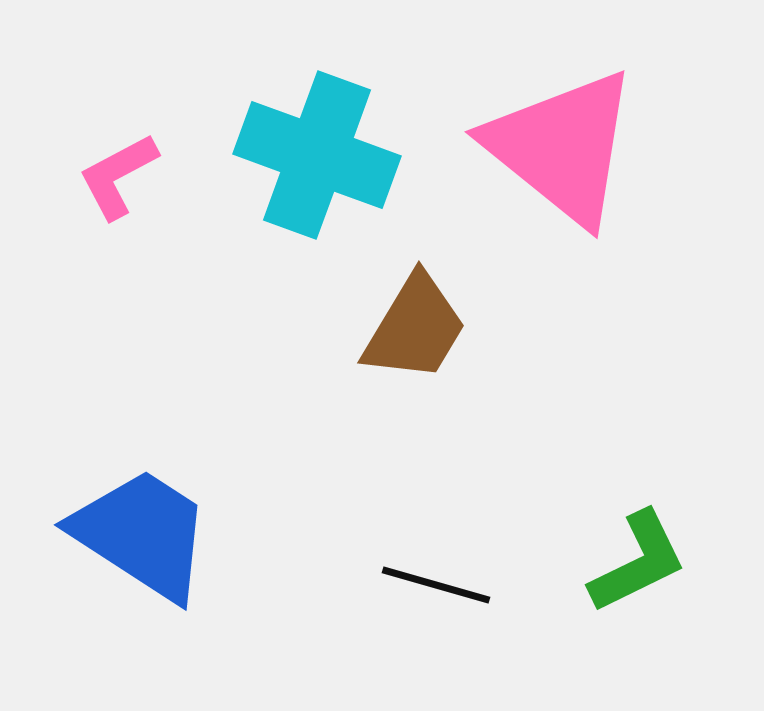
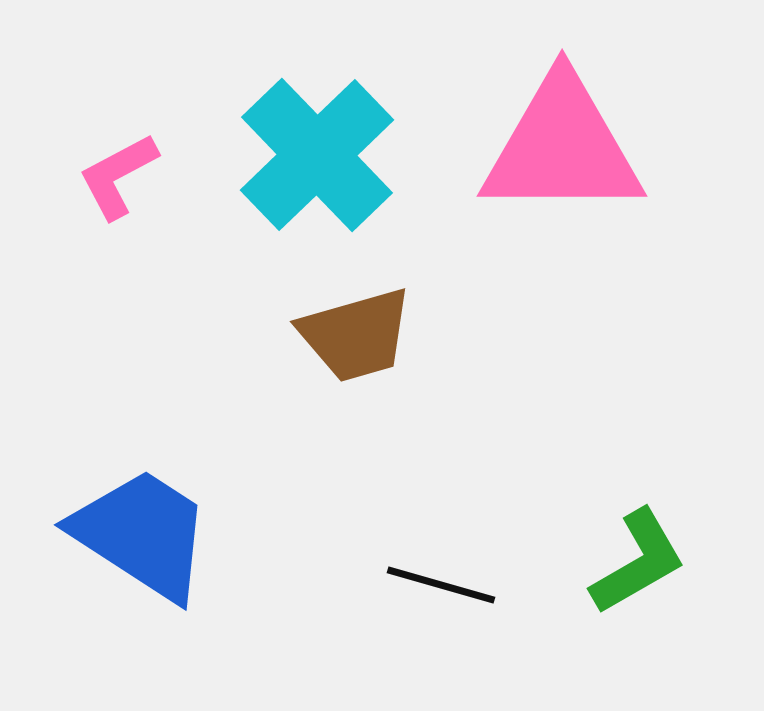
pink triangle: rotated 39 degrees counterclockwise
cyan cross: rotated 26 degrees clockwise
brown trapezoid: moved 59 px left, 7 px down; rotated 43 degrees clockwise
green L-shape: rotated 4 degrees counterclockwise
black line: moved 5 px right
